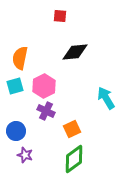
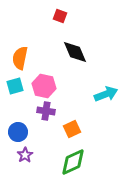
red square: rotated 16 degrees clockwise
black diamond: rotated 72 degrees clockwise
pink hexagon: rotated 20 degrees counterclockwise
cyan arrow: moved 4 px up; rotated 100 degrees clockwise
purple cross: rotated 18 degrees counterclockwise
blue circle: moved 2 px right, 1 px down
purple star: rotated 21 degrees clockwise
green diamond: moved 1 px left, 3 px down; rotated 12 degrees clockwise
